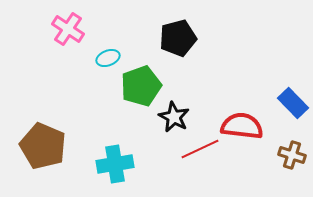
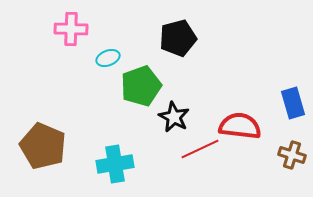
pink cross: moved 3 px right; rotated 32 degrees counterclockwise
blue rectangle: rotated 28 degrees clockwise
red semicircle: moved 2 px left
